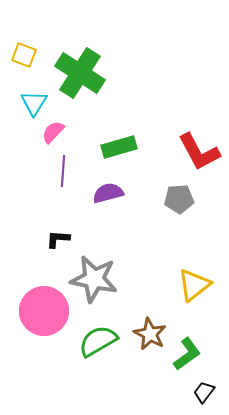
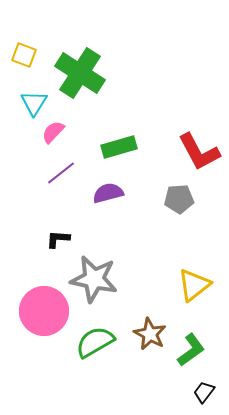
purple line: moved 2 px left, 2 px down; rotated 48 degrees clockwise
green semicircle: moved 3 px left, 1 px down
green L-shape: moved 4 px right, 4 px up
